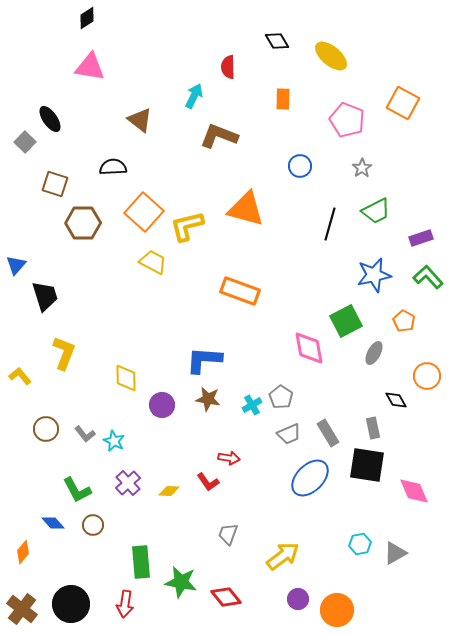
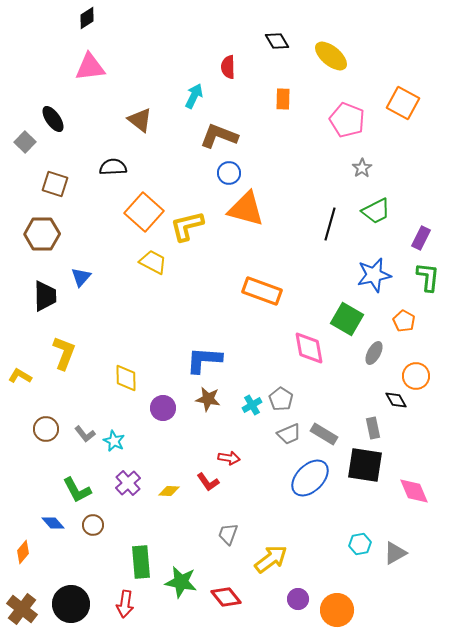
pink triangle at (90, 67): rotated 16 degrees counterclockwise
black ellipse at (50, 119): moved 3 px right
blue circle at (300, 166): moved 71 px left, 7 px down
brown hexagon at (83, 223): moved 41 px left, 11 px down
purple rectangle at (421, 238): rotated 45 degrees counterclockwise
blue triangle at (16, 265): moved 65 px right, 12 px down
green L-shape at (428, 277): rotated 48 degrees clockwise
orange rectangle at (240, 291): moved 22 px right
black trapezoid at (45, 296): rotated 16 degrees clockwise
green square at (346, 321): moved 1 px right, 2 px up; rotated 32 degrees counterclockwise
yellow L-shape at (20, 376): rotated 20 degrees counterclockwise
orange circle at (427, 376): moved 11 px left
gray pentagon at (281, 397): moved 2 px down
purple circle at (162, 405): moved 1 px right, 3 px down
gray rectangle at (328, 433): moved 4 px left, 1 px down; rotated 28 degrees counterclockwise
black square at (367, 465): moved 2 px left
yellow arrow at (283, 556): moved 12 px left, 3 px down
